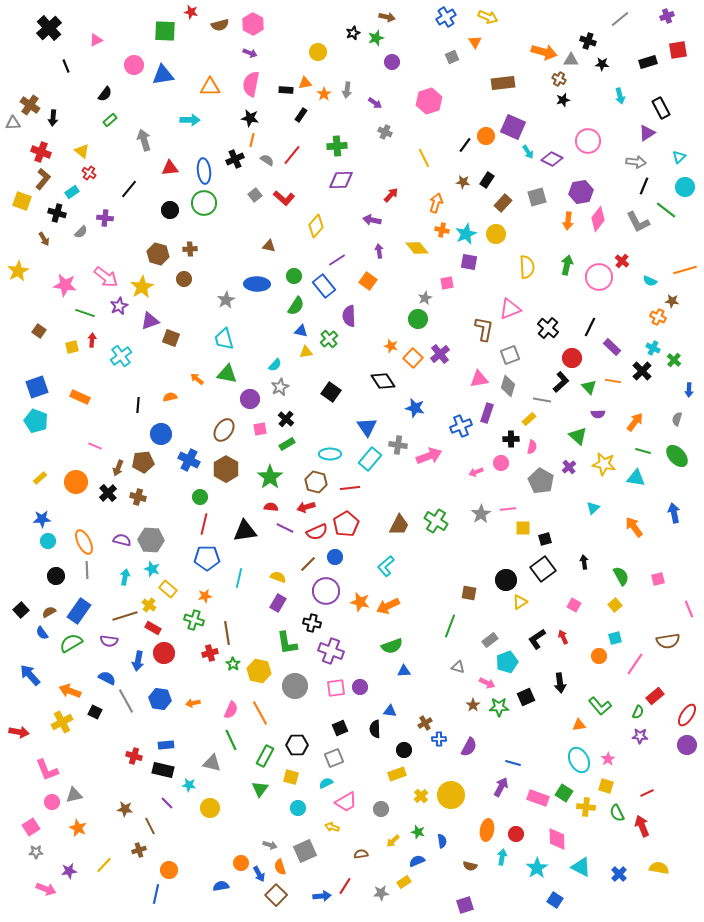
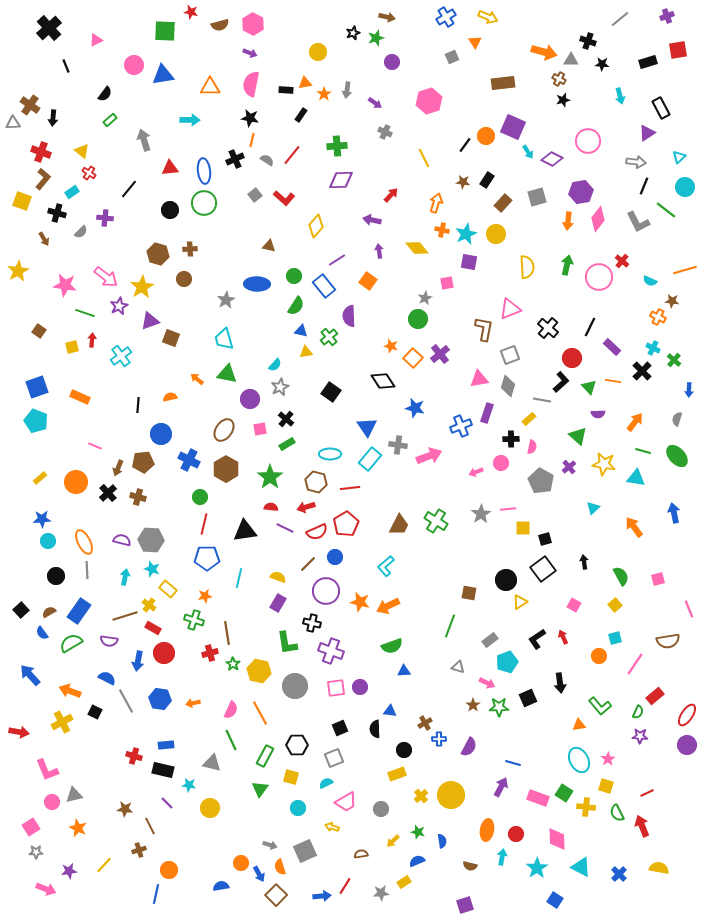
green cross at (329, 339): moved 2 px up
black square at (526, 697): moved 2 px right, 1 px down
